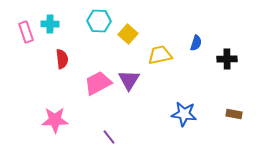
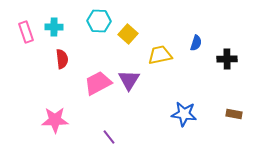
cyan cross: moved 4 px right, 3 px down
